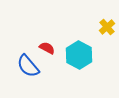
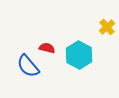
red semicircle: rotated 14 degrees counterclockwise
